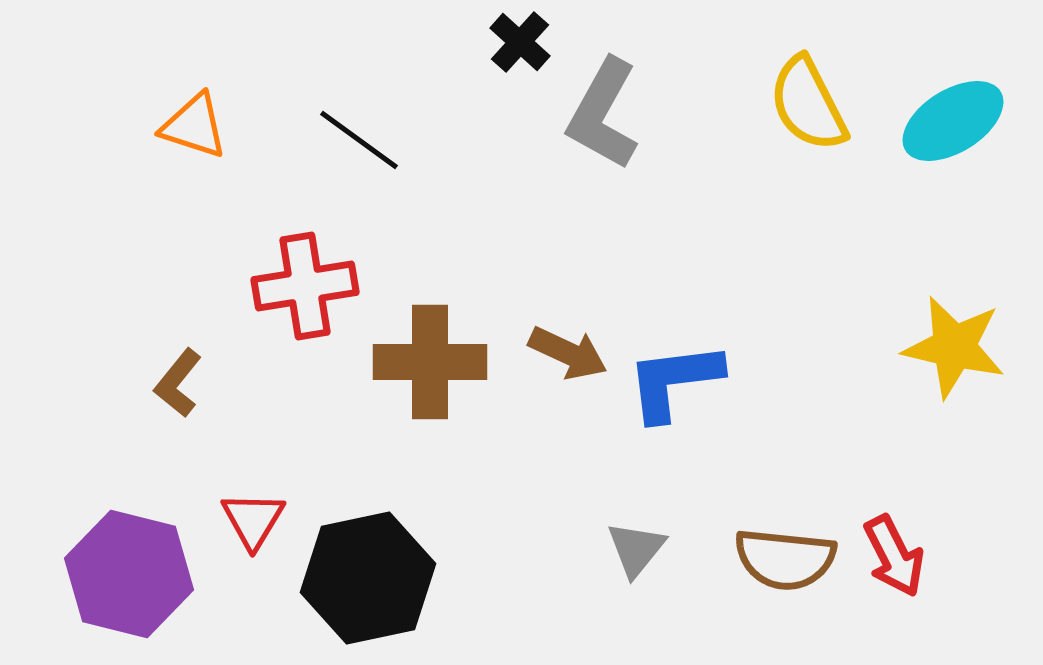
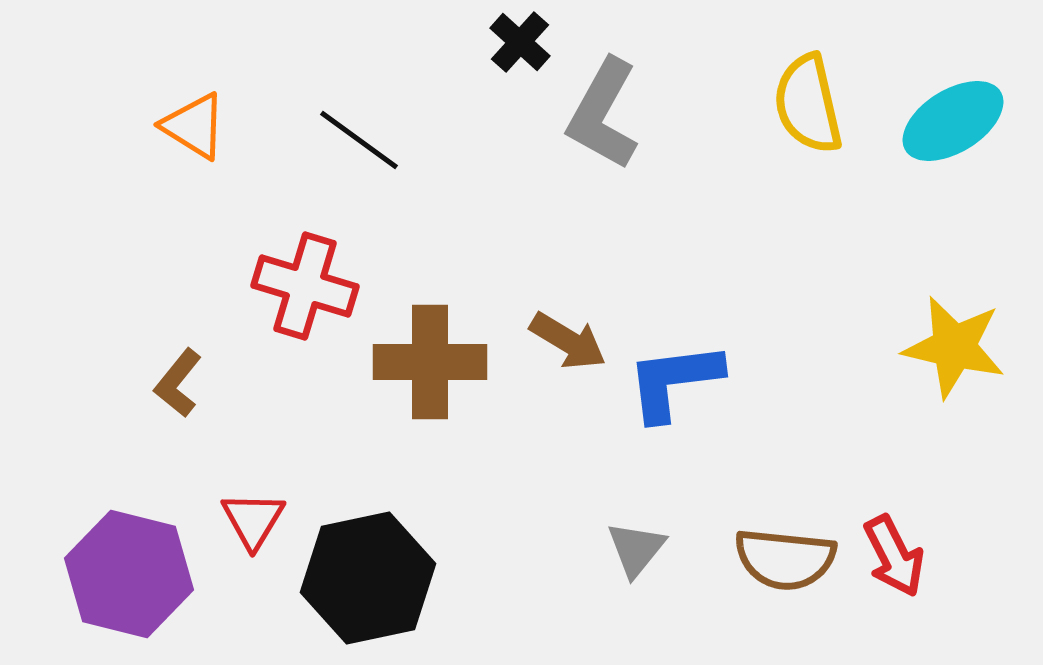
yellow semicircle: rotated 14 degrees clockwise
orange triangle: rotated 14 degrees clockwise
red cross: rotated 26 degrees clockwise
brown arrow: moved 12 px up; rotated 6 degrees clockwise
